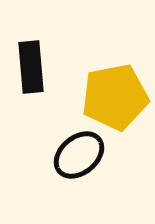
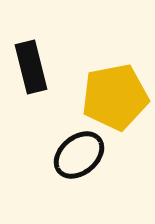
black rectangle: rotated 9 degrees counterclockwise
